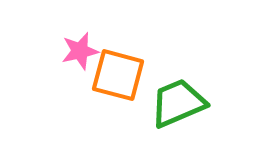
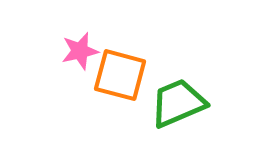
orange square: moved 2 px right
